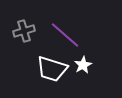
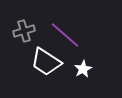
white star: moved 4 px down
white trapezoid: moved 6 px left, 7 px up; rotated 16 degrees clockwise
